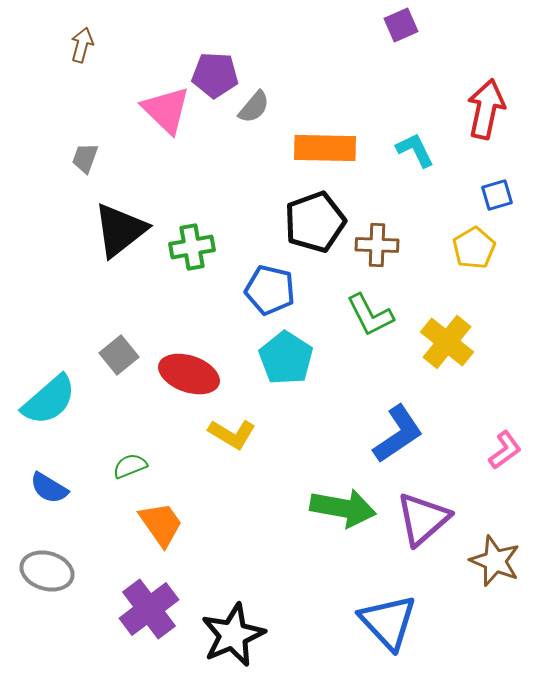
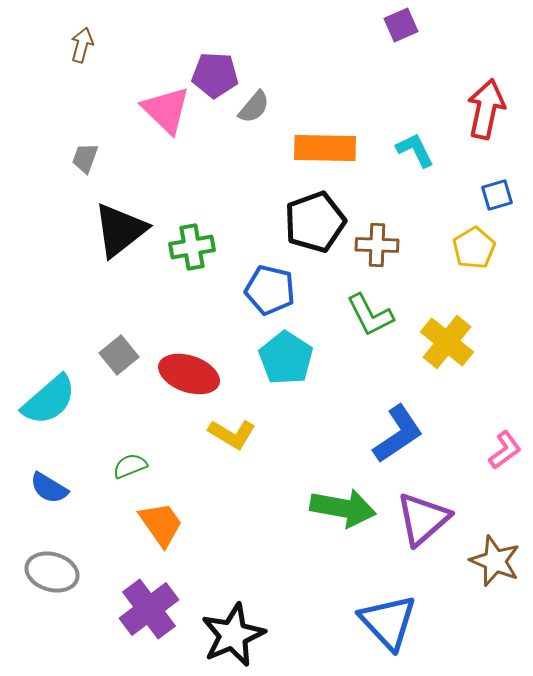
gray ellipse: moved 5 px right, 1 px down
